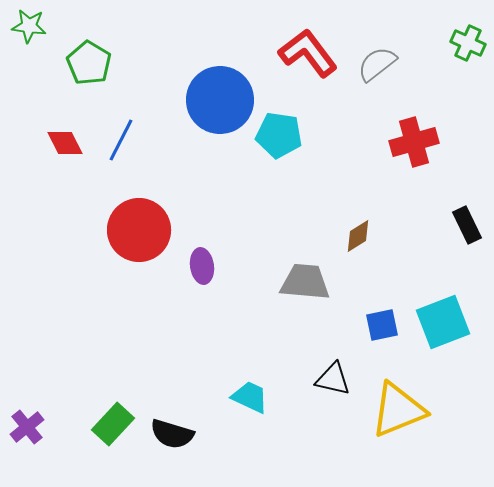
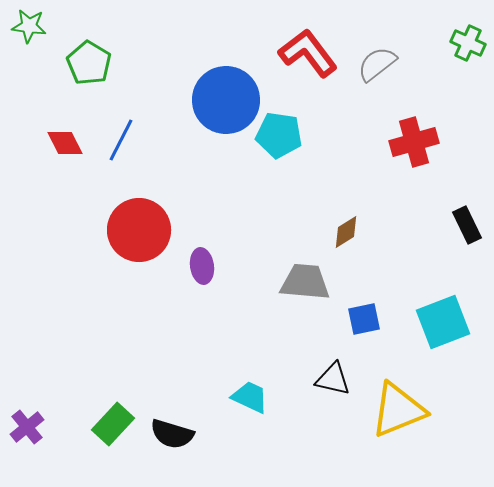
blue circle: moved 6 px right
brown diamond: moved 12 px left, 4 px up
blue square: moved 18 px left, 6 px up
